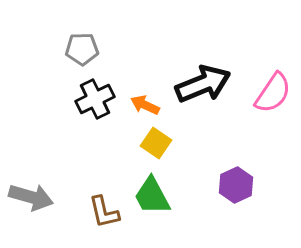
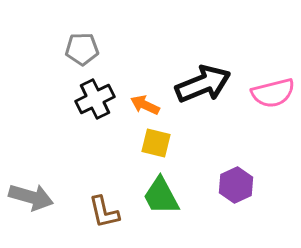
pink semicircle: rotated 42 degrees clockwise
yellow square: rotated 20 degrees counterclockwise
green trapezoid: moved 9 px right
